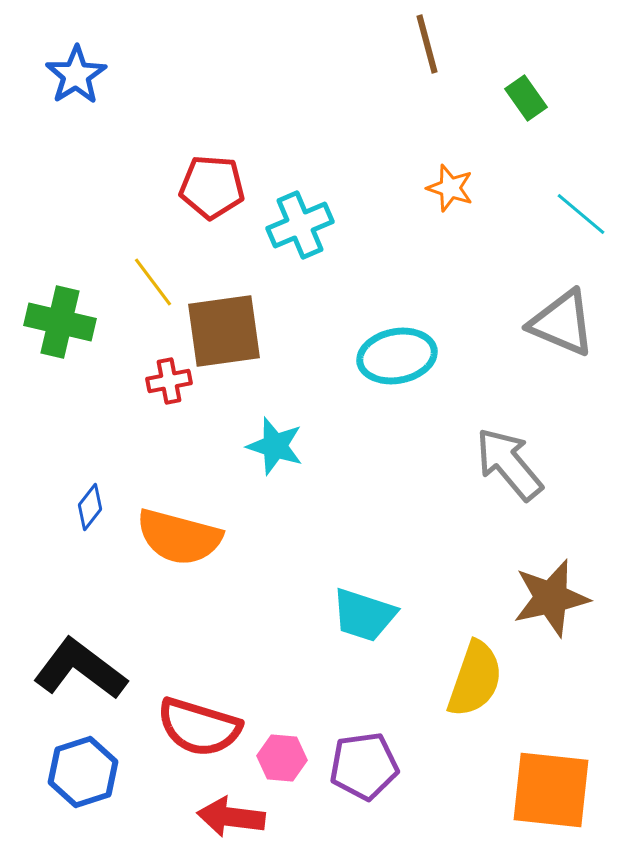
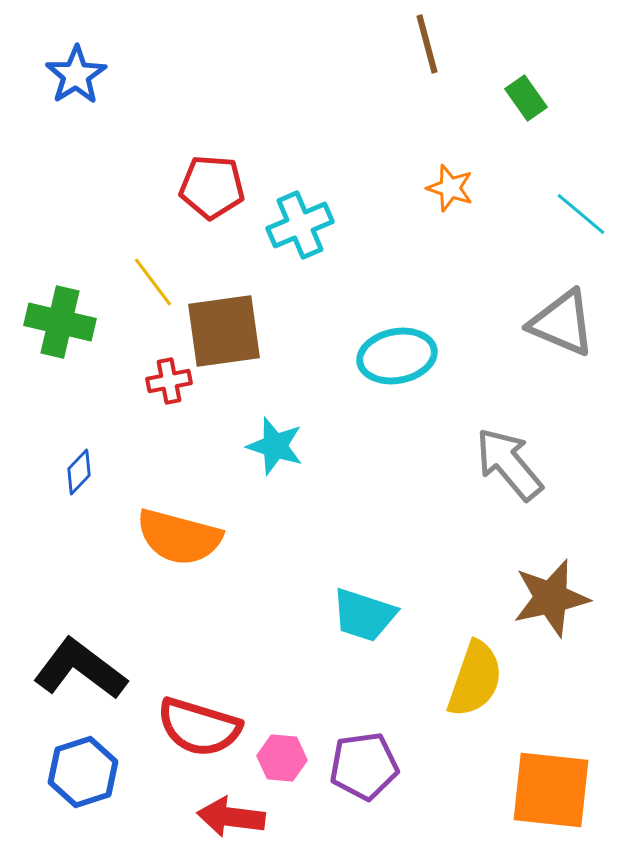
blue diamond: moved 11 px left, 35 px up; rotated 6 degrees clockwise
